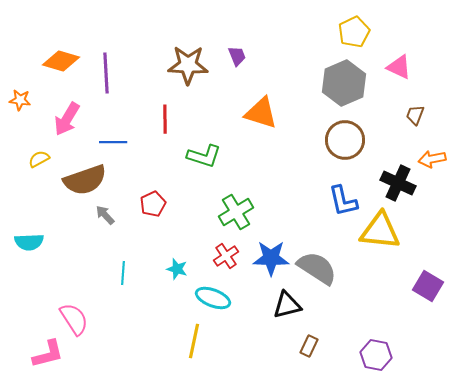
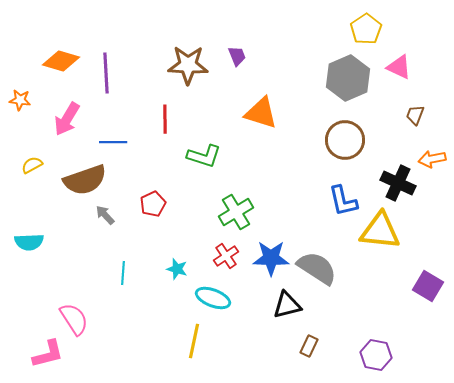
yellow pentagon: moved 12 px right, 3 px up; rotated 8 degrees counterclockwise
gray hexagon: moved 4 px right, 5 px up
yellow semicircle: moved 7 px left, 6 px down
